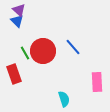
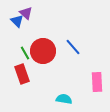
purple triangle: moved 7 px right, 3 px down
red rectangle: moved 8 px right
cyan semicircle: rotated 63 degrees counterclockwise
